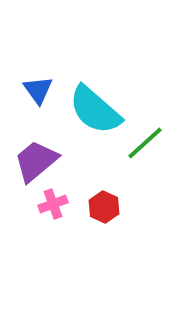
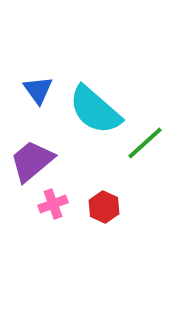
purple trapezoid: moved 4 px left
